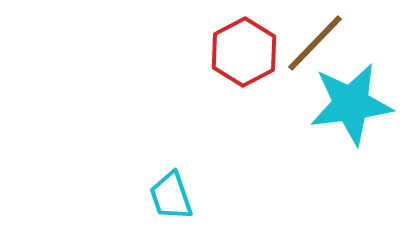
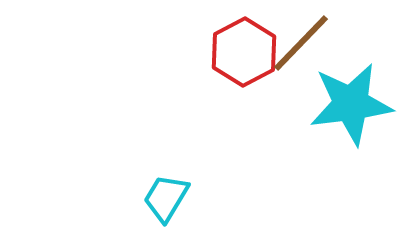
brown line: moved 14 px left
cyan trapezoid: moved 5 px left, 2 px down; rotated 50 degrees clockwise
